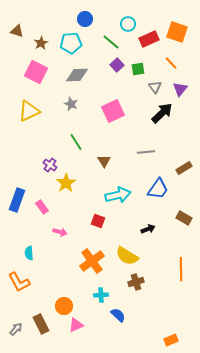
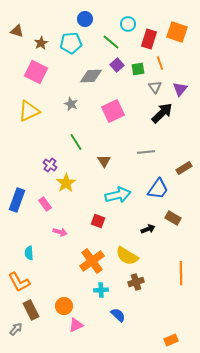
red rectangle at (149, 39): rotated 48 degrees counterclockwise
orange line at (171, 63): moved 11 px left; rotated 24 degrees clockwise
gray diamond at (77, 75): moved 14 px right, 1 px down
pink rectangle at (42, 207): moved 3 px right, 3 px up
brown rectangle at (184, 218): moved 11 px left
orange line at (181, 269): moved 4 px down
cyan cross at (101, 295): moved 5 px up
brown rectangle at (41, 324): moved 10 px left, 14 px up
